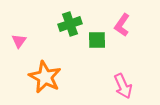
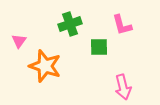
pink L-shape: rotated 50 degrees counterclockwise
green square: moved 2 px right, 7 px down
orange star: moved 11 px up; rotated 8 degrees counterclockwise
pink arrow: moved 1 px down; rotated 10 degrees clockwise
